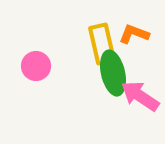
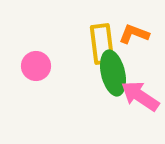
yellow rectangle: rotated 6 degrees clockwise
